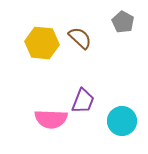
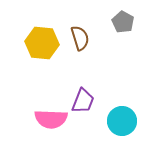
brown semicircle: rotated 30 degrees clockwise
